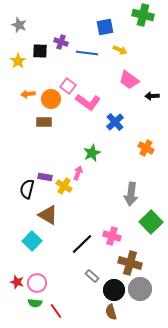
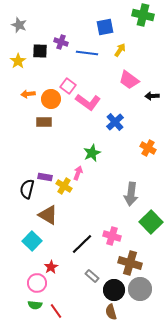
yellow arrow: rotated 80 degrees counterclockwise
orange cross: moved 2 px right
red star: moved 34 px right, 15 px up; rotated 24 degrees clockwise
green semicircle: moved 2 px down
